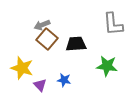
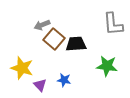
brown square: moved 7 px right
